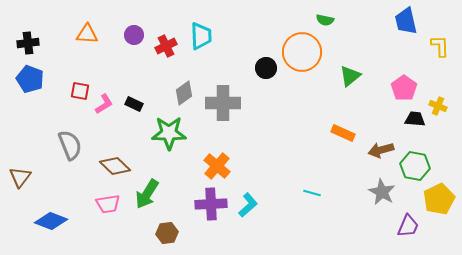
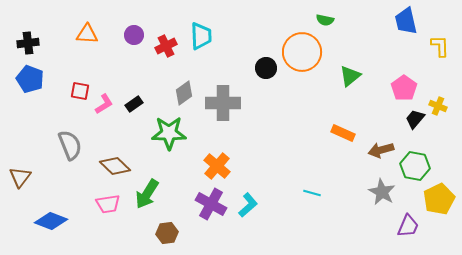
black rectangle: rotated 60 degrees counterclockwise
black trapezoid: rotated 55 degrees counterclockwise
purple cross: rotated 32 degrees clockwise
